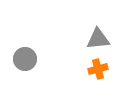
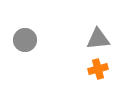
gray circle: moved 19 px up
